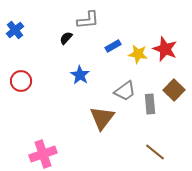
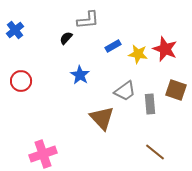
brown square: moved 2 px right; rotated 25 degrees counterclockwise
brown triangle: rotated 20 degrees counterclockwise
